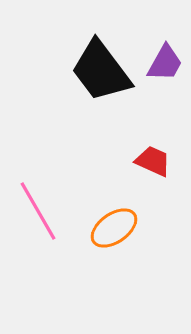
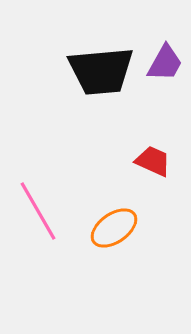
black trapezoid: rotated 58 degrees counterclockwise
